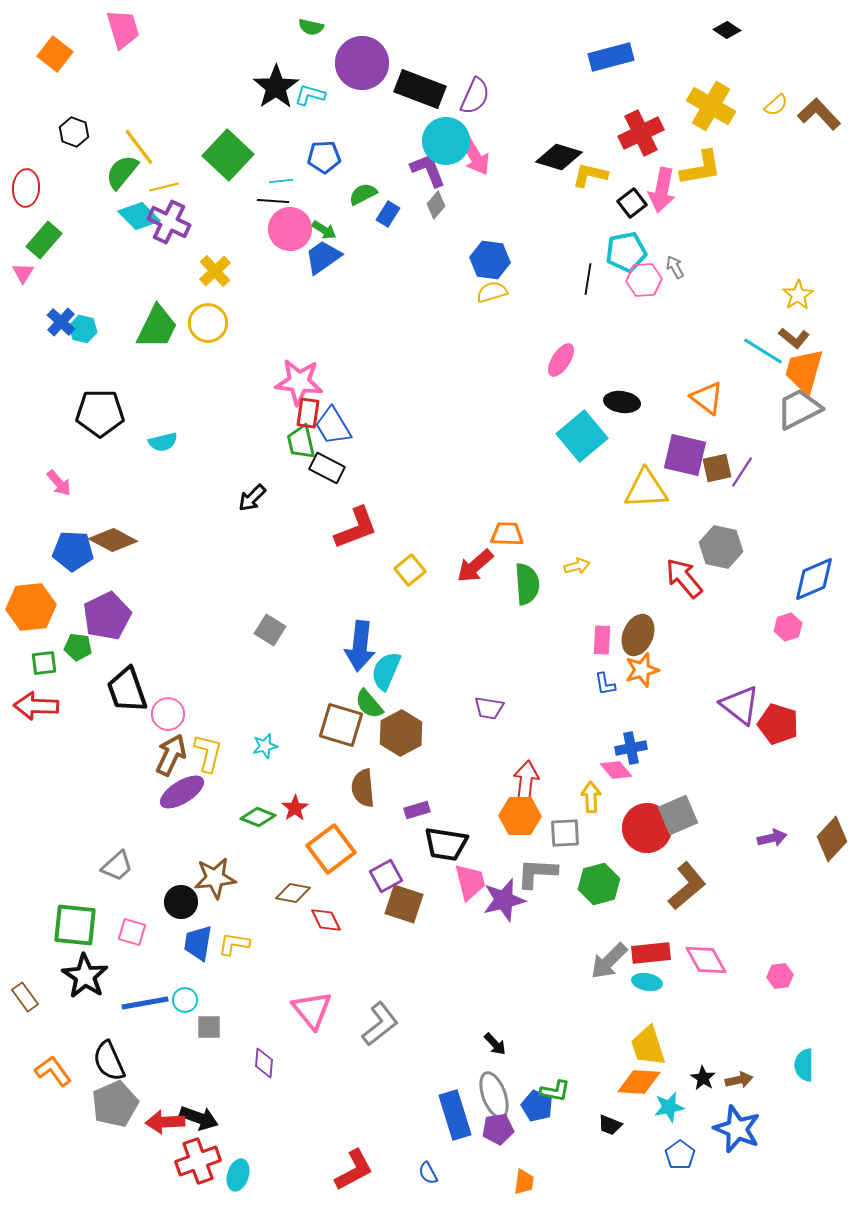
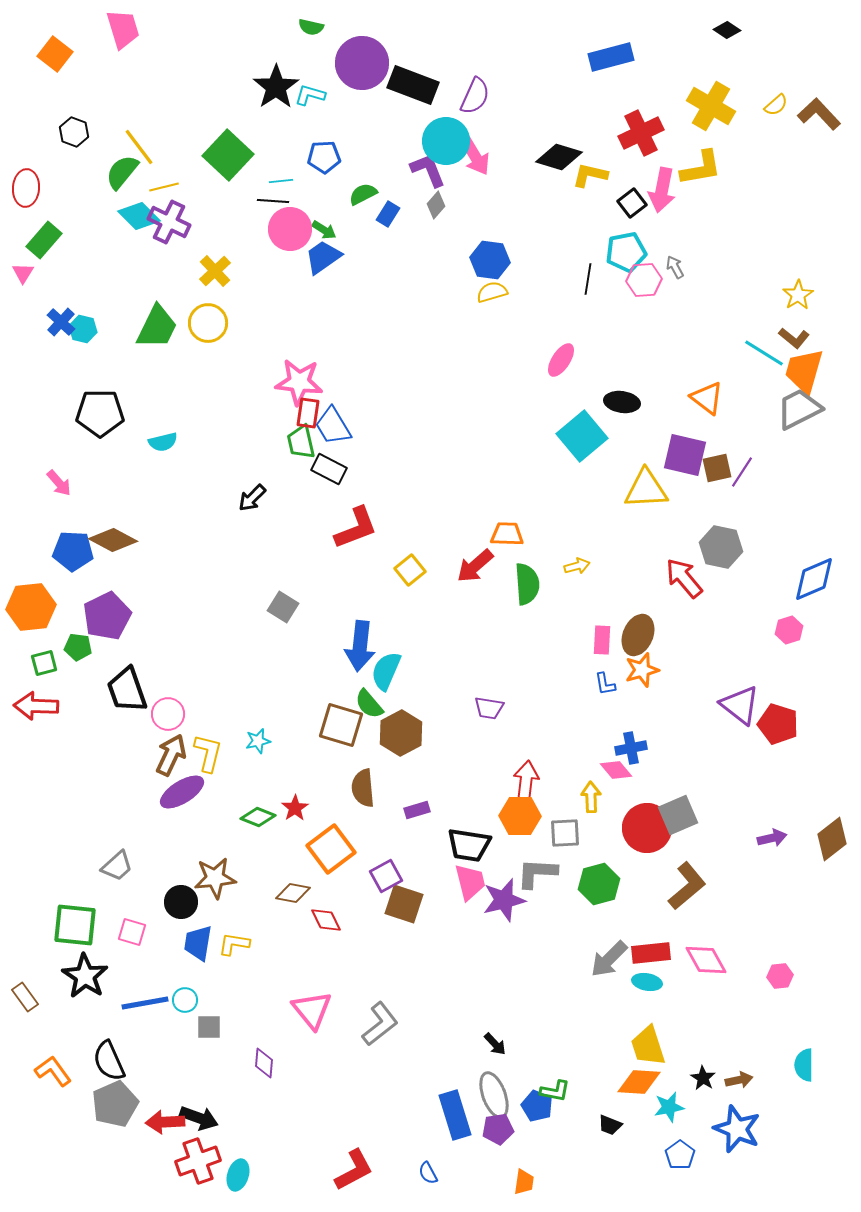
black rectangle at (420, 89): moved 7 px left, 4 px up
cyan line at (763, 351): moved 1 px right, 2 px down
black rectangle at (327, 468): moved 2 px right, 1 px down
pink hexagon at (788, 627): moved 1 px right, 3 px down
gray square at (270, 630): moved 13 px right, 23 px up
green square at (44, 663): rotated 8 degrees counterclockwise
cyan star at (265, 746): moved 7 px left, 5 px up
brown diamond at (832, 839): rotated 9 degrees clockwise
black trapezoid at (446, 844): moved 23 px right, 1 px down
gray arrow at (609, 961): moved 2 px up
